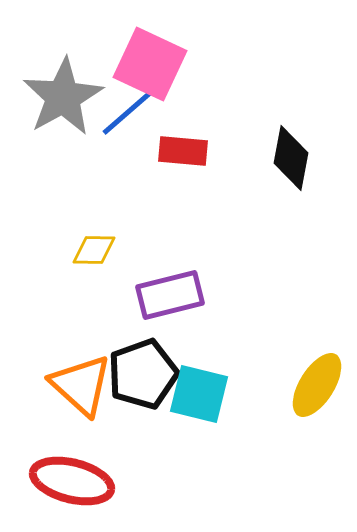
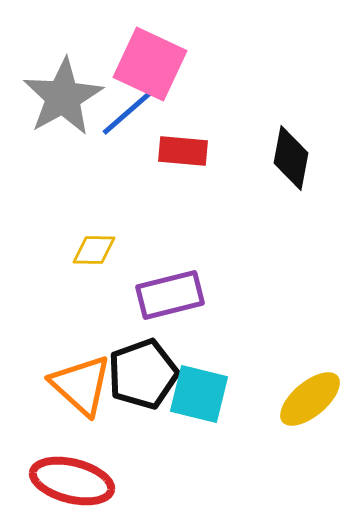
yellow ellipse: moved 7 px left, 14 px down; rotated 18 degrees clockwise
